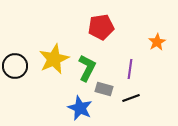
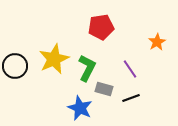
purple line: rotated 42 degrees counterclockwise
